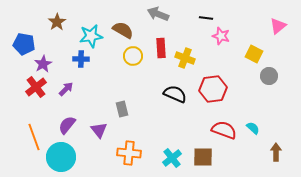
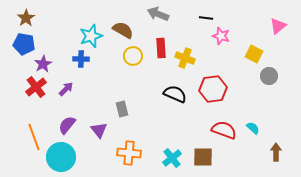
brown star: moved 31 px left, 4 px up
cyan star: rotated 10 degrees counterclockwise
